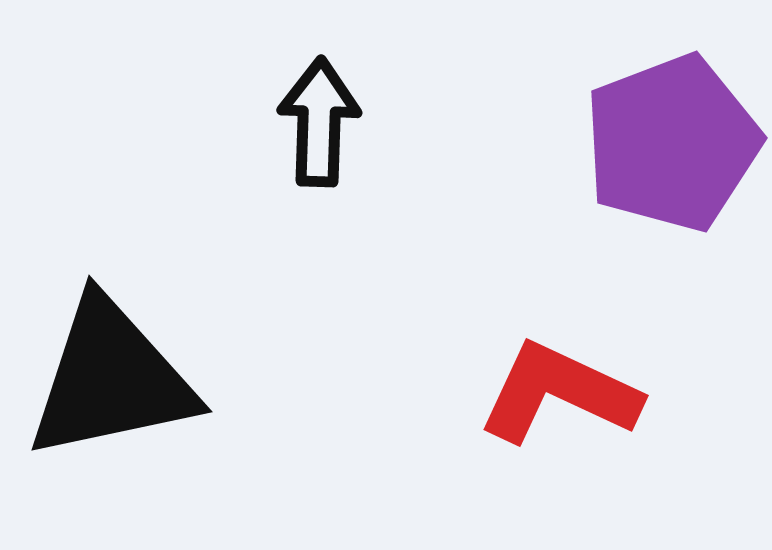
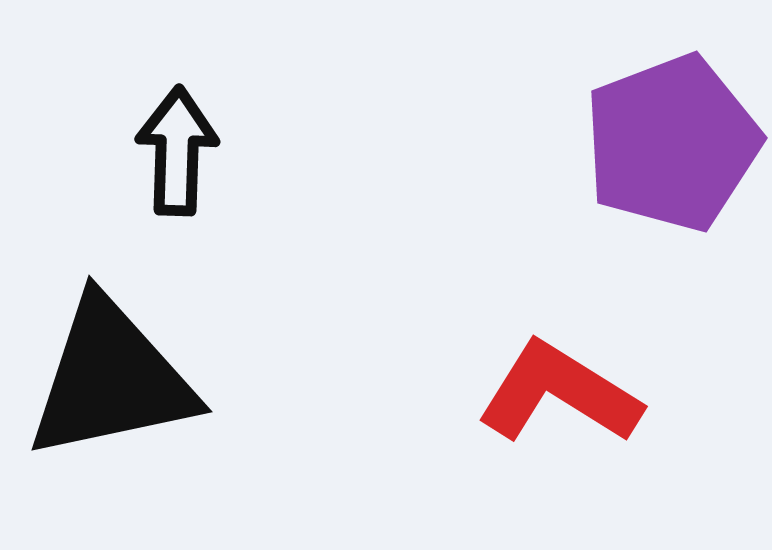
black arrow: moved 142 px left, 29 px down
red L-shape: rotated 7 degrees clockwise
